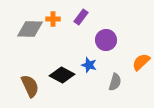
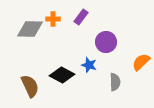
purple circle: moved 2 px down
gray semicircle: rotated 18 degrees counterclockwise
